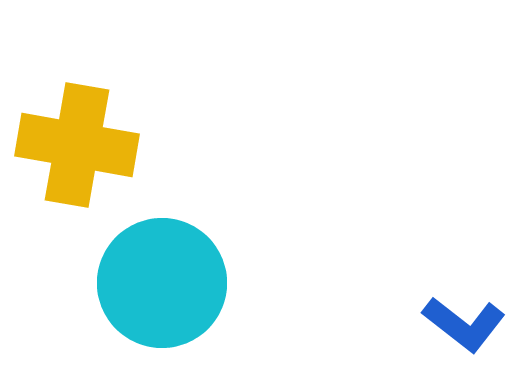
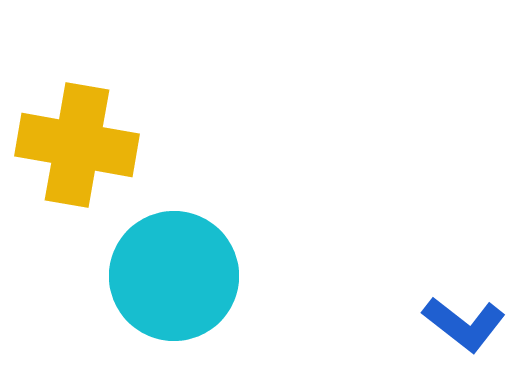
cyan circle: moved 12 px right, 7 px up
